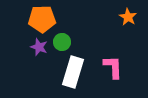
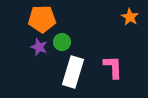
orange star: moved 2 px right
